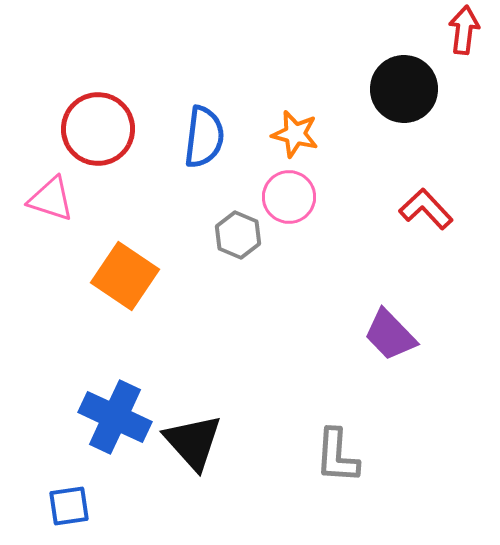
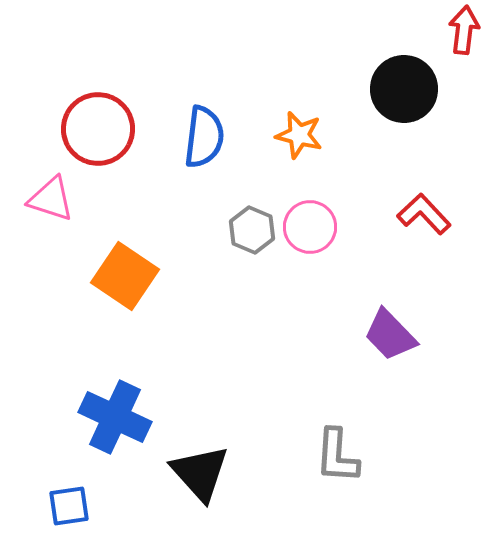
orange star: moved 4 px right, 1 px down
pink circle: moved 21 px right, 30 px down
red L-shape: moved 2 px left, 5 px down
gray hexagon: moved 14 px right, 5 px up
black triangle: moved 7 px right, 31 px down
